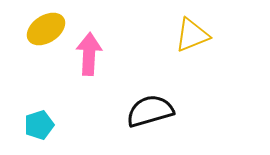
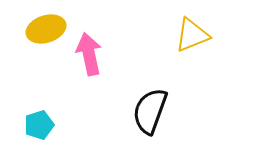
yellow ellipse: rotated 15 degrees clockwise
pink arrow: rotated 15 degrees counterclockwise
black semicircle: rotated 54 degrees counterclockwise
